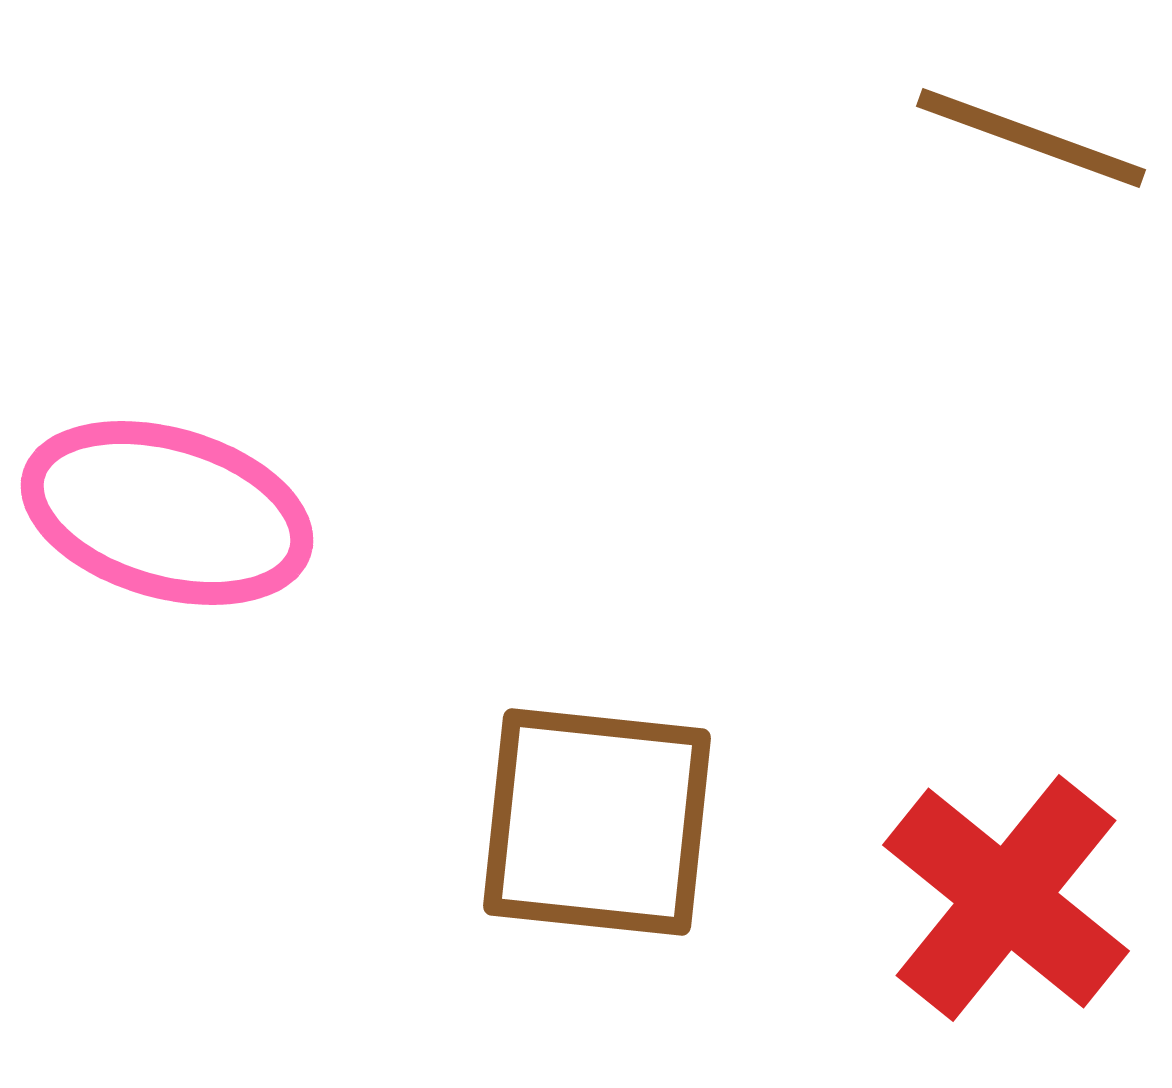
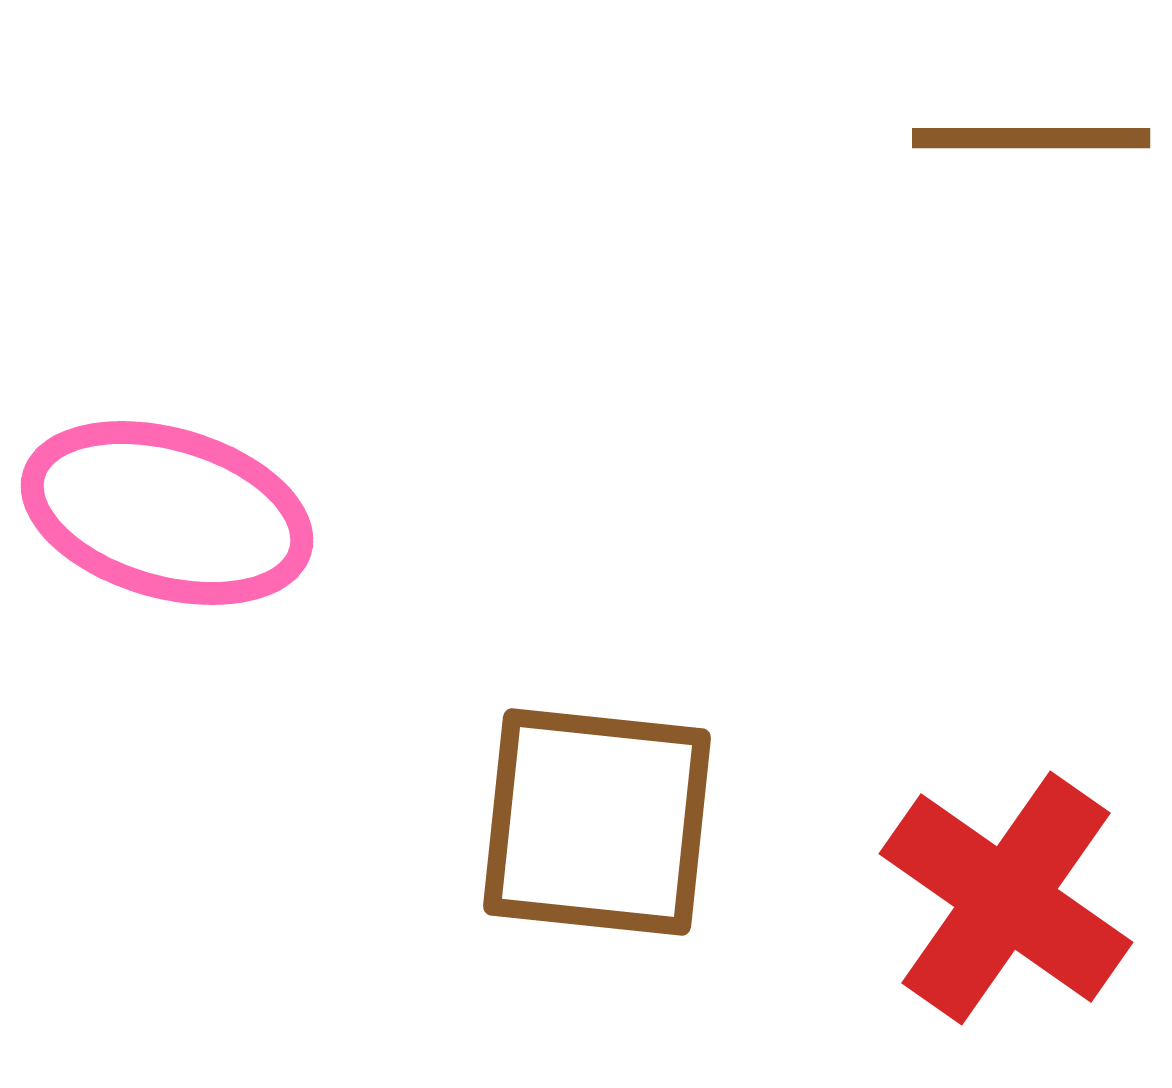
brown line: rotated 20 degrees counterclockwise
red cross: rotated 4 degrees counterclockwise
